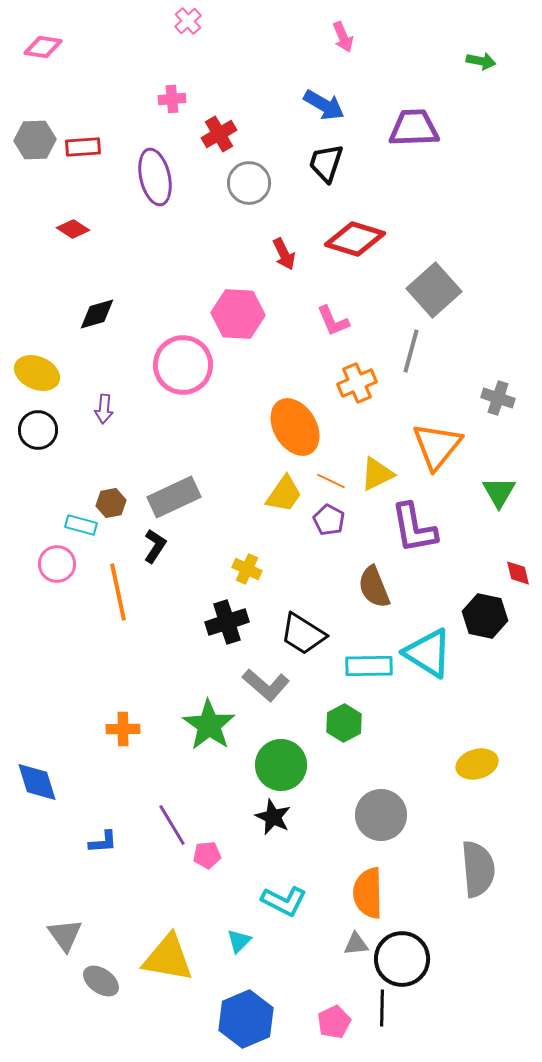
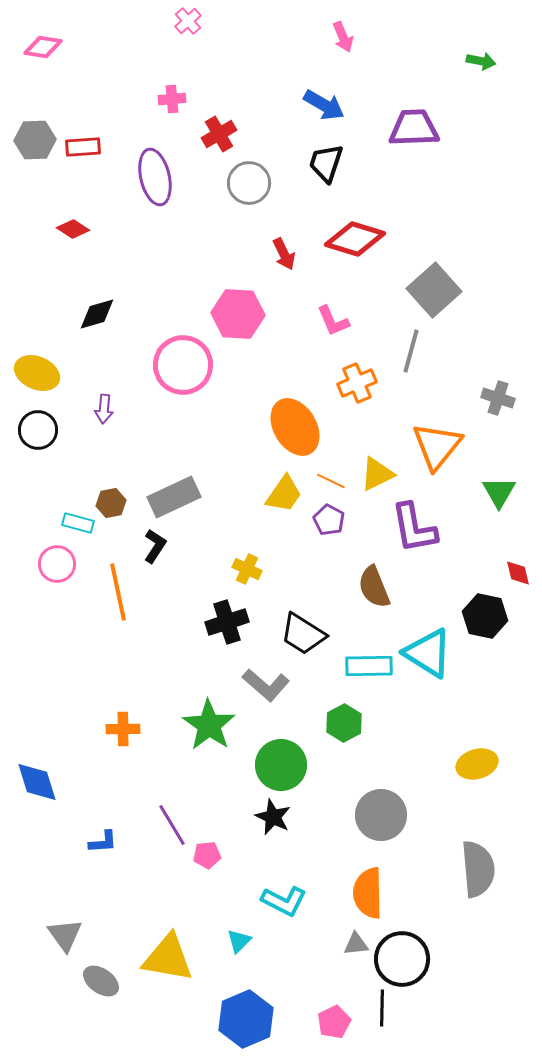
cyan rectangle at (81, 525): moved 3 px left, 2 px up
